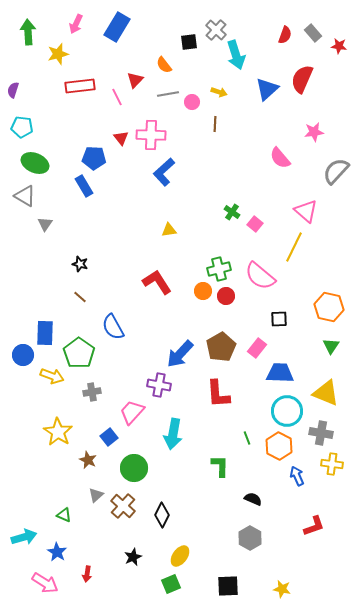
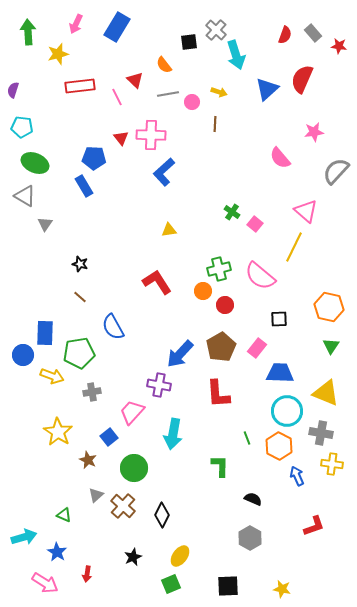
red triangle at (135, 80): rotated 30 degrees counterclockwise
red circle at (226, 296): moved 1 px left, 9 px down
green pentagon at (79, 353): rotated 28 degrees clockwise
